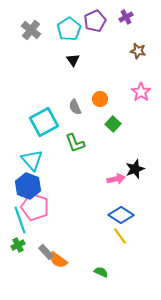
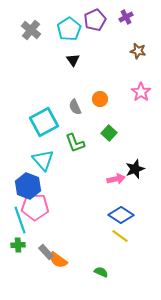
purple pentagon: moved 1 px up
green square: moved 4 px left, 9 px down
cyan triangle: moved 11 px right
pink pentagon: rotated 16 degrees counterclockwise
yellow line: rotated 18 degrees counterclockwise
green cross: rotated 24 degrees clockwise
